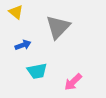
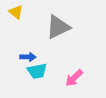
gray triangle: rotated 20 degrees clockwise
blue arrow: moved 5 px right, 12 px down; rotated 21 degrees clockwise
pink arrow: moved 1 px right, 4 px up
